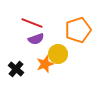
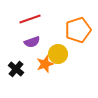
red line: moved 2 px left, 4 px up; rotated 40 degrees counterclockwise
purple semicircle: moved 4 px left, 3 px down
